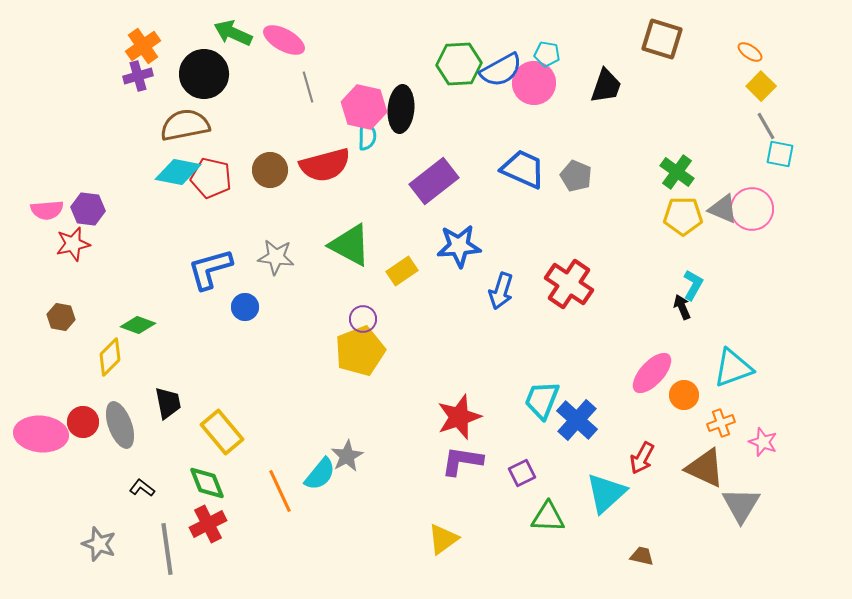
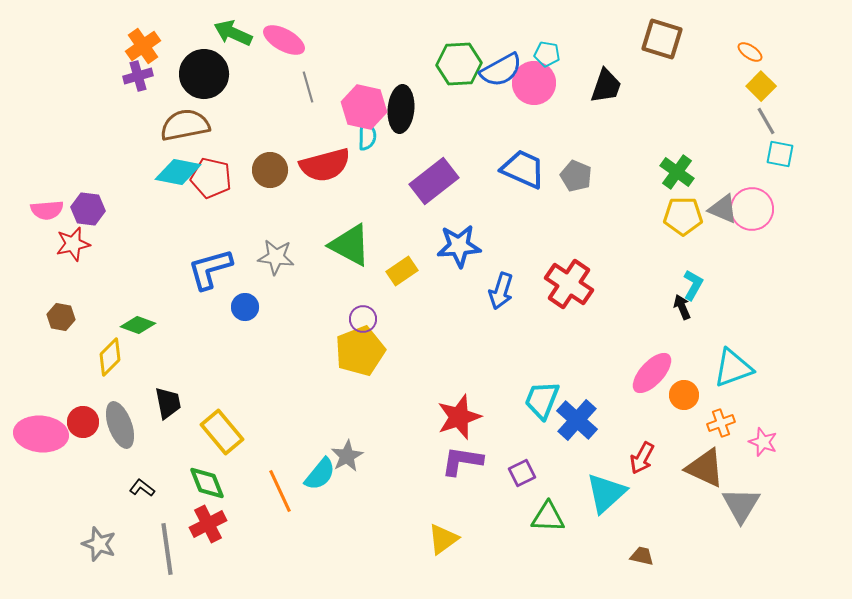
gray line at (766, 126): moved 5 px up
